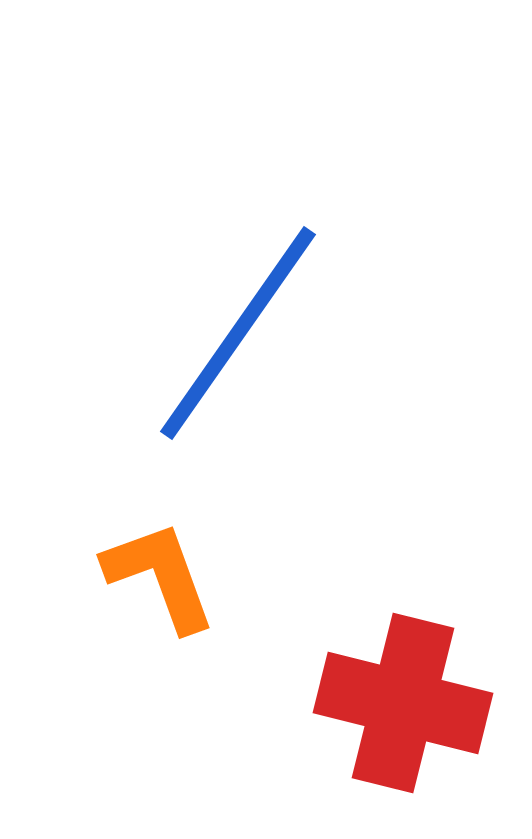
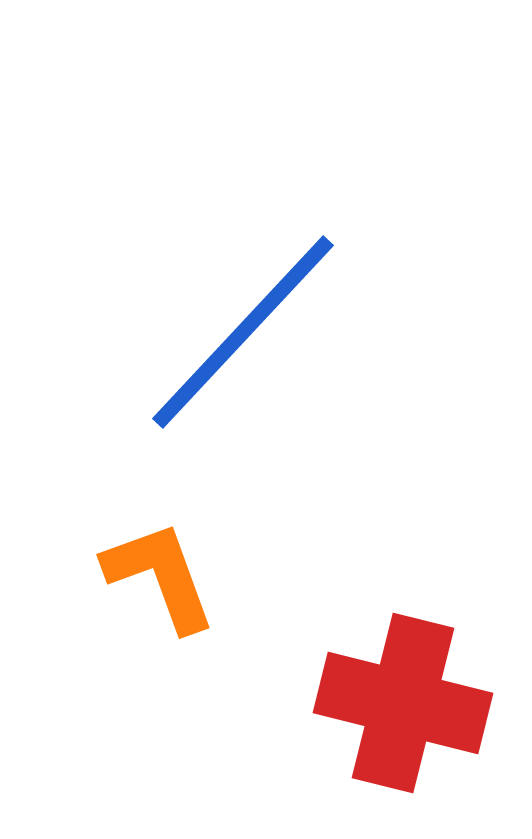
blue line: moved 5 px right, 1 px up; rotated 8 degrees clockwise
